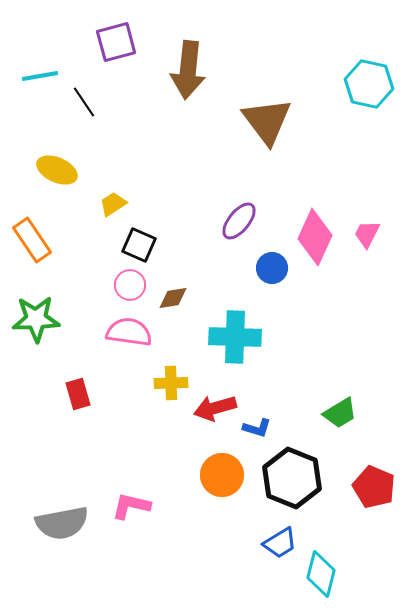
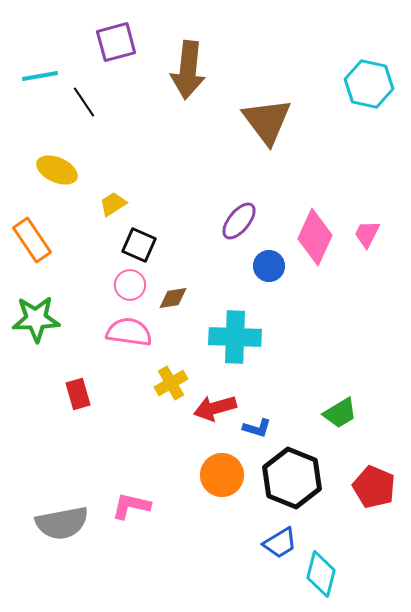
blue circle: moved 3 px left, 2 px up
yellow cross: rotated 28 degrees counterclockwise
